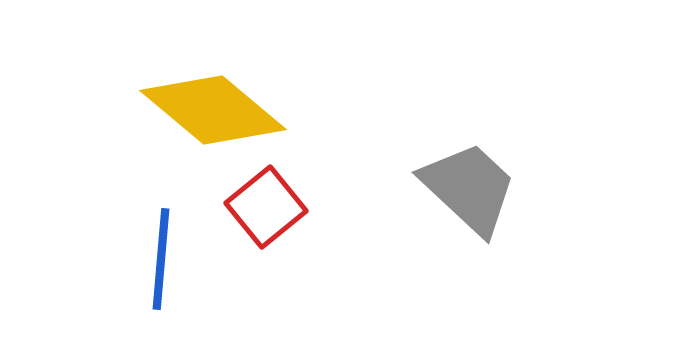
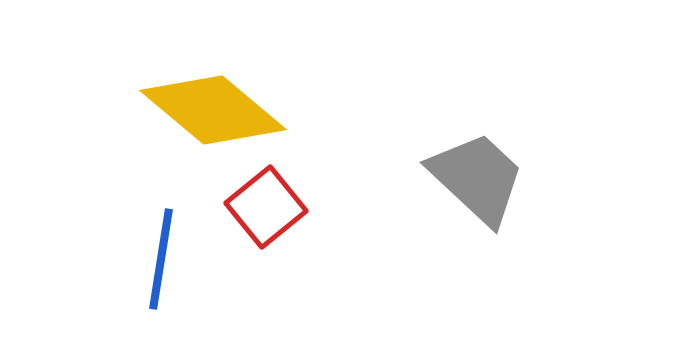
gray trapezoid: moved 8 px right, 10 px up
blue line: rotated 4 degrees clockwise
